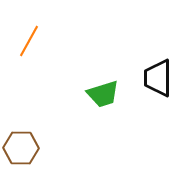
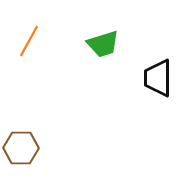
green trapezoid: moved 50 px up
